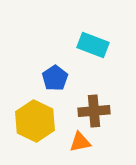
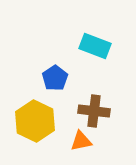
cyan rectangle: moved 2 px right, 1 px down
brown cross: rotated 12 degrees clockwise
orange triangle: moved 1 px right, 1 px up
